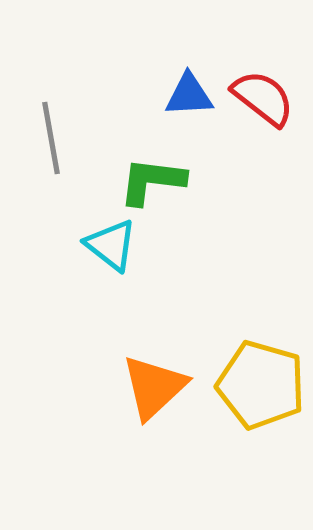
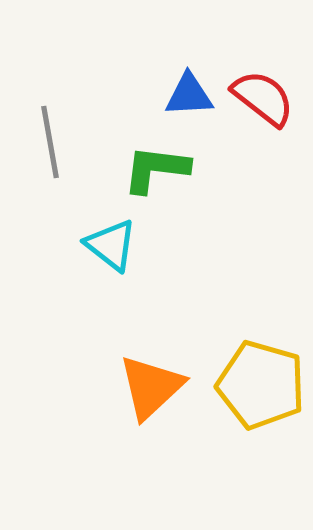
gray line: moved 1 px left, 4 px down
green L-shape: moved 4 px right, 12 px up
orange triangle: moved 3 px left
